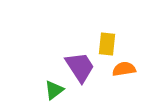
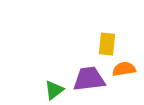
purple trapezoid: moved 9 px right, 12 px down; rotated 64 degrees counterclockwise
